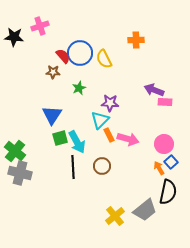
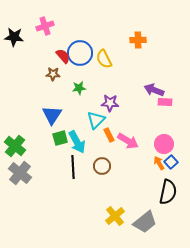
pink cross: moved 5 px right
orange cross: moved 2 px right
brown star: moved 2 px down
green star: rotated 16 degrees clockwise
cyan triangle: moved 4 px left
pink arrow: moved 2 px down; rotated 15 degrees clockwise
green cross: moved 5 px up
orange arrow: moved 5 px up
gray cross: rotated 25 degrees clockwise
gray trapezoid: moved 12 px down
